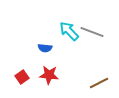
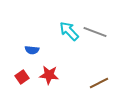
gray line: moved 3 px right
blue semicircle: moved 13 px left, 2 px down
